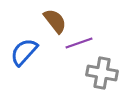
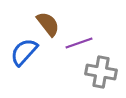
brown semicircle: moved 7 px left, 3 px down
gray cross: moved 1 px left, 1 px up
